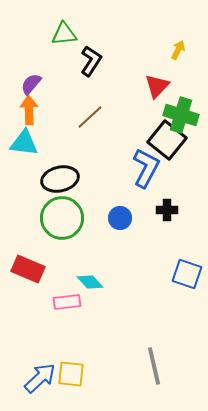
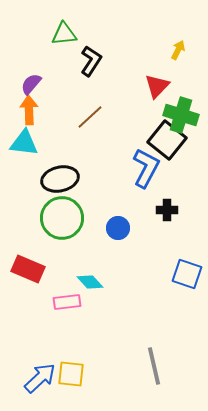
blue circle: moved 2 px left, 10 px down
